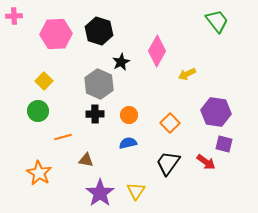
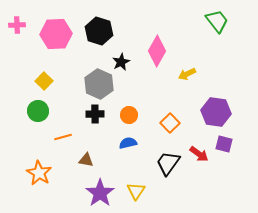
pink cross: moved 3 px right, 9 px down
red arrow: moved 7 px left, 8 px up
